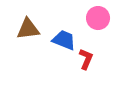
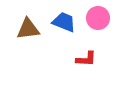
blue trapezoid: moved 18 px up
red L-shape: rotated 70 degrees clockwise
